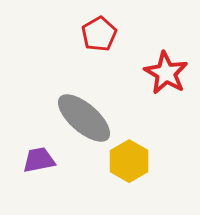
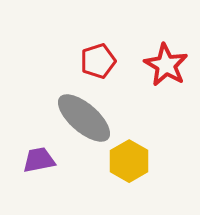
red pentagon: moved 1 px left, 27 px down; rotated 12 degrees clockwise
red star: moved 8 px up
